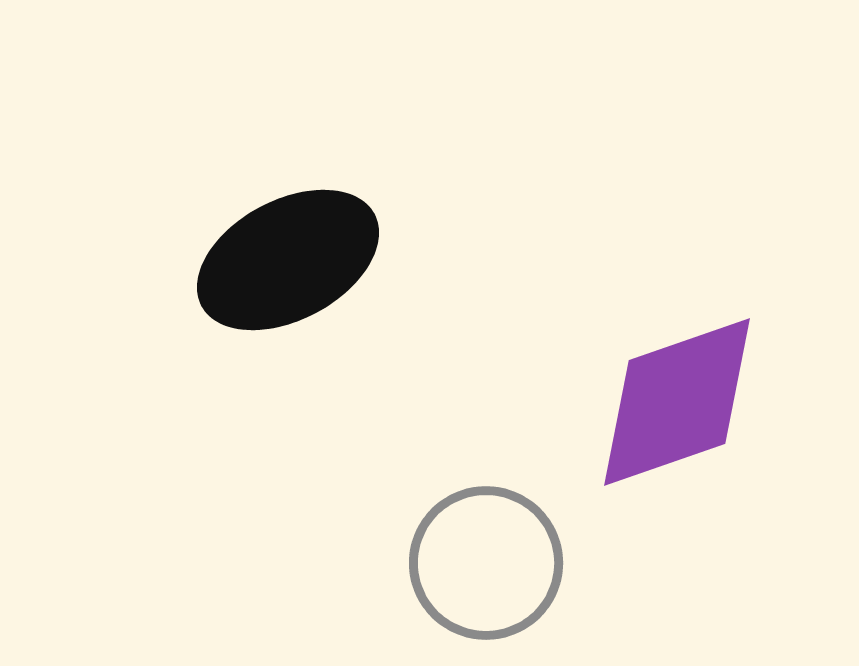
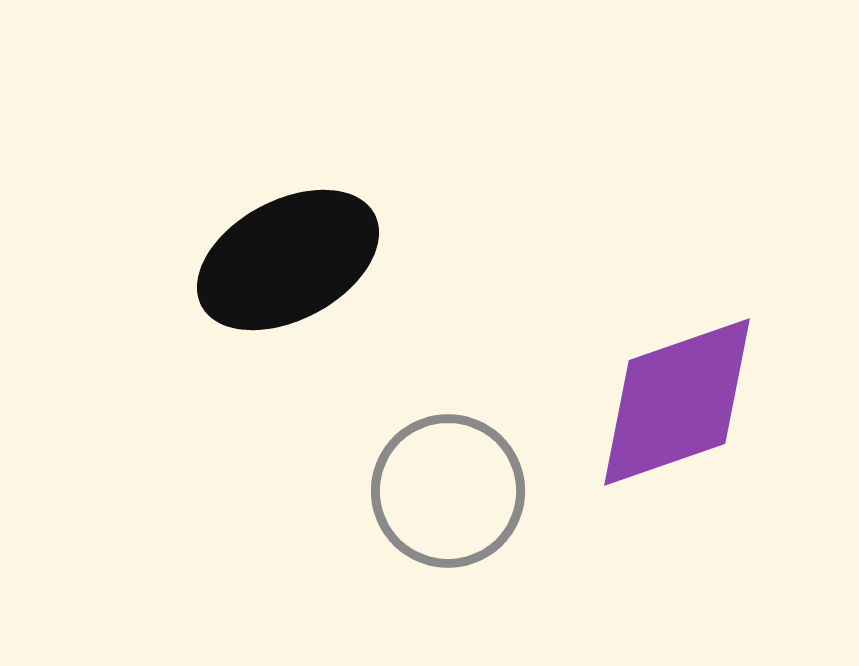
gray circle: moved 38 px left, 72 px up
